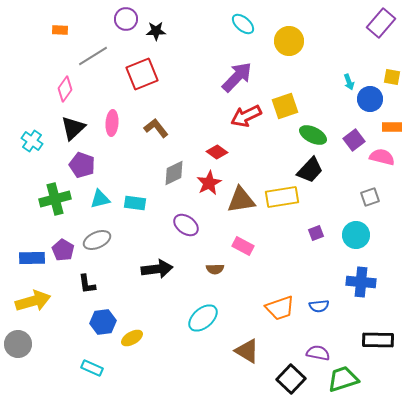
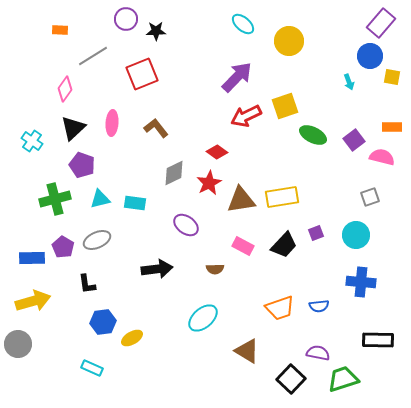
blue circle at (370, 99): moved 43 px up
black trapezoid at (310, 170): moved 26 px left, 75 px down
purple pentagon at (63, 250): moved 3 px up
